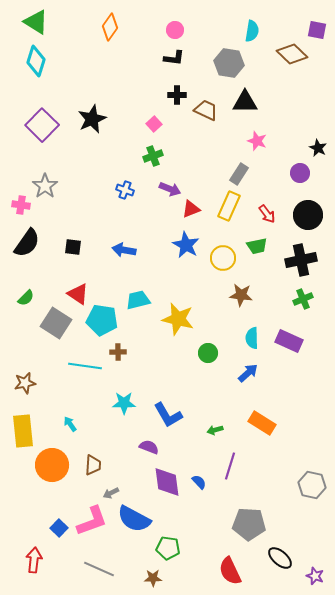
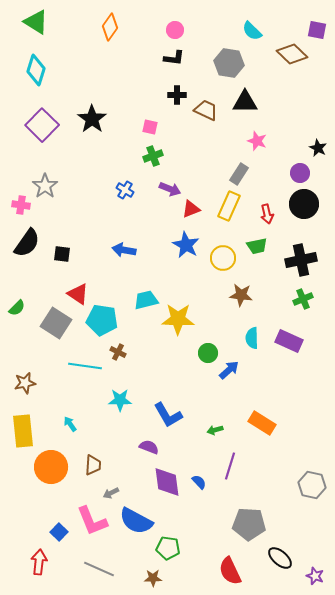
cyan semicircle at (252, 31): rotated 125 degrees clockwise
cyan diamond at (36, 61): moved 9 px down
black star at (92, 119): rotated 12 degrees counterclockwise
pink square at (154, 124): moved 4 px left, 3 px down; rotated 35 degrees counterclockwise
blue cross at (125, 190): rotated 12 degrees clockwise
red arrow at (267, 214): rotated 24 degrees clockwise
black circle at (308, 215): moved 4 px left, 11 px up
black square at (73, 247): moved 11 px left, 7 px down
green semicircle at (26, 298): moved 9 px left, 10 px down
cyan trapezoid at (138, 300): moved 8 px right
yellow star at (178, 319): rotated 12 degrees counterclockwise
brown cross at (118, 352): rotated 28 degrees clockwise
blue arrow at (248, 373): moved 19 px left, 3 px up
cyan star at (124, 403): moved 4 px left, 3 px up
orange circle at (52, 465): moved 1 px left, 2 px down
blue semicircle at (134, 519): moved 2 px right, 2 px down
pink L-shape at (92, 521): rotated 88 degrees clockwise
blue square at (59, 528): moved 4 px down
red arrow at (34, 560): moved 5 px right, 2 px down
